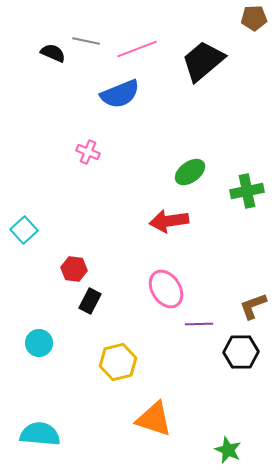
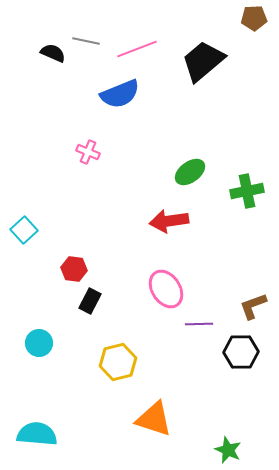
cyan semicircle: moved 3 px left
